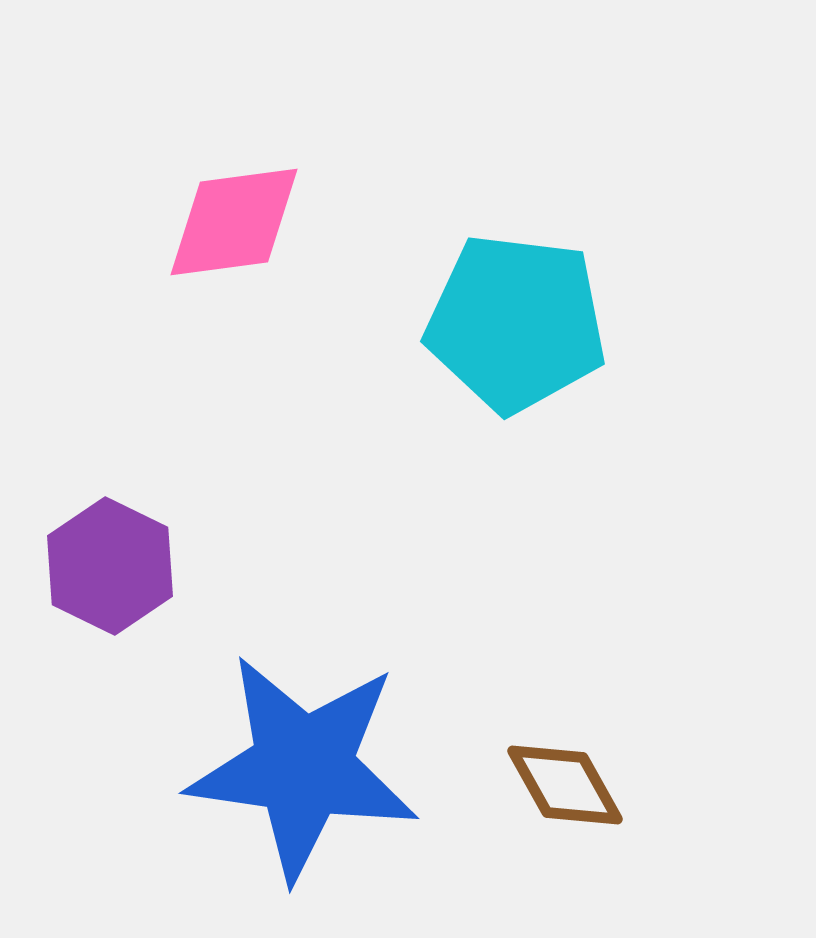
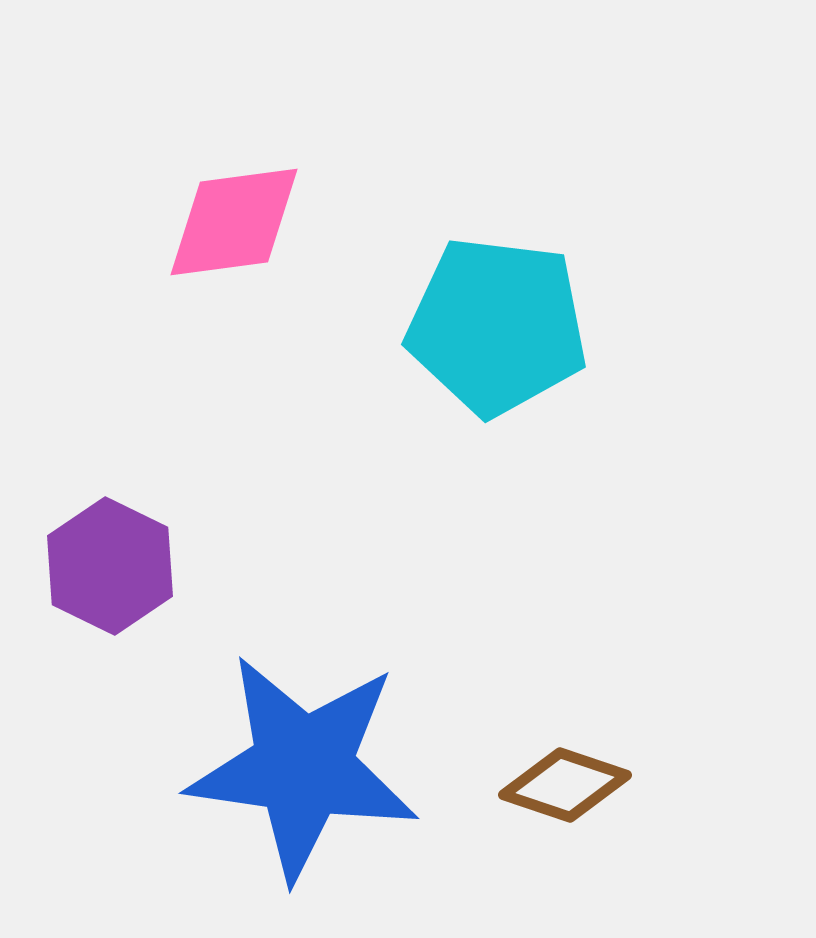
cyan pentagon: moved 19 px left, 3 px down
brown diamond: rotated 42 degrees counterclockwise
